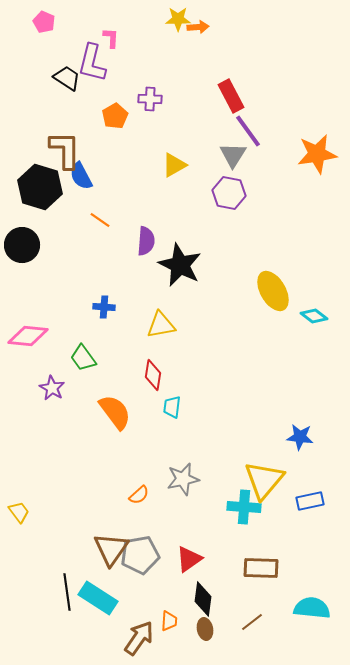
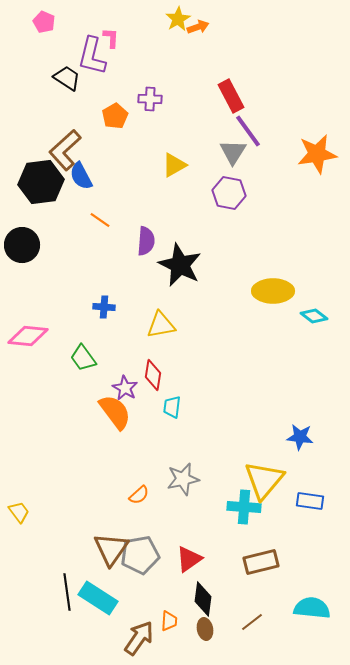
yellow star at (178, 19): rotated 30 degrees counterclockwise
orange arrow at (198, 27): rotated 15 degrees counterclockwise
purple L-shape at (92, 63): moved 7 px up
brown L-shape at (65, 150): rotated 132 degrees counterclockwise
gray triangle at (233, 155): moved 3 px up
black hexagon at (40, 187): moved 1 px right, 5 px up; rotated 24 degrees counterclockwise
yellow ellipse at (273, 291): rotated 60 degrees counterclockwise
purple star at (52, 388): moved 73 px right
blue rectangle at (310, 501): rotated 20 degrees clockwise
brown rectangle at (261, 568): moved 6 px up; rotated 16 degrees counterclockwise
